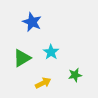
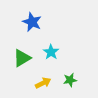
green star: moved 5 px left, 5 px down
